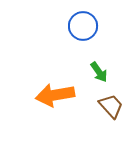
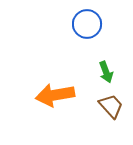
blue circle: moved 4 px right, 2 px up
green arrow: moved 7 px right; rotated 15 degrees clockwise
